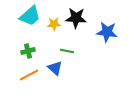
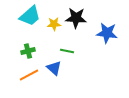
blue star: moved 1 px down
blue triangle: moved 1 px left
